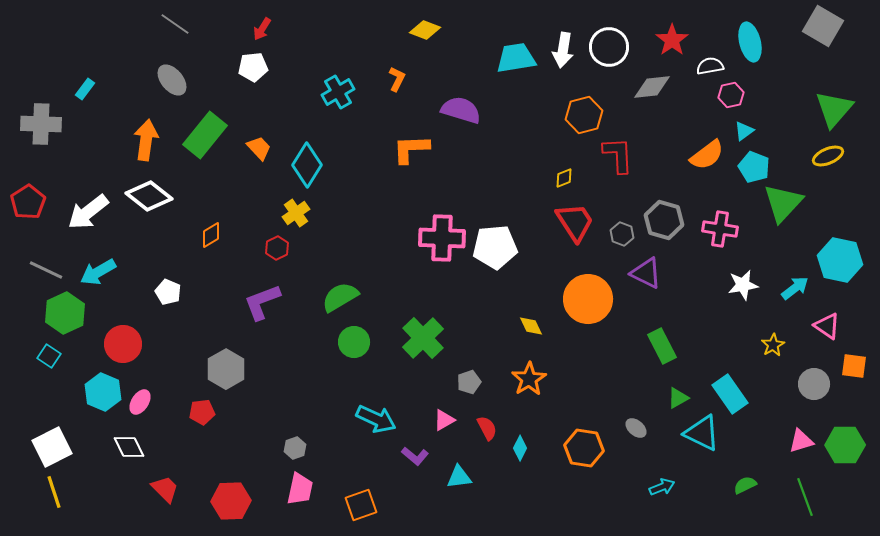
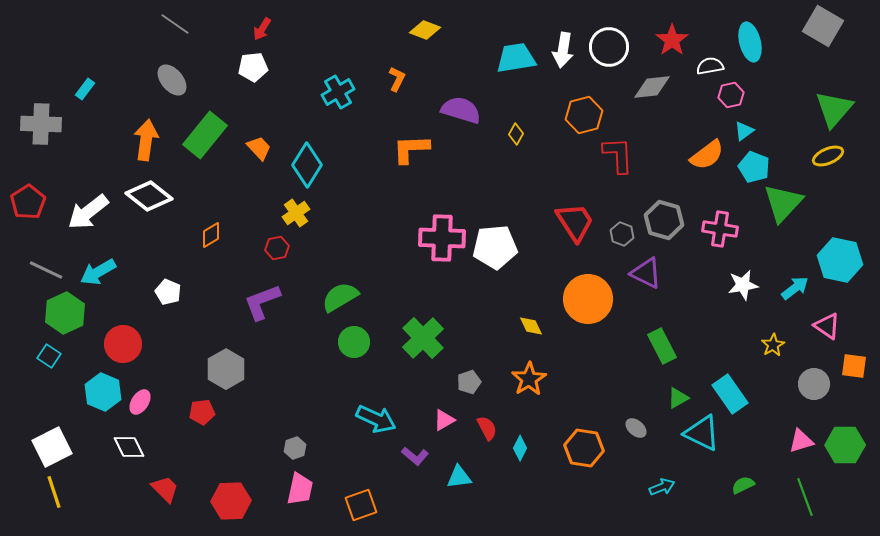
yellow diamond at (564, 178): moved 48 px left, 44 px up; rotated 40 degrees counterclockwise
red hexagon at (277, 248): rotated 15 degrees clockwise
green semicircle at (745, 485): moved 2 px left
